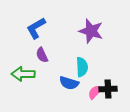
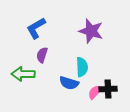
purple semicircle: rotated 42 degrees clockwise
